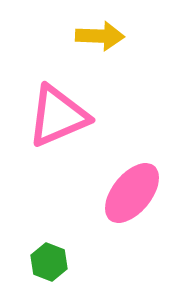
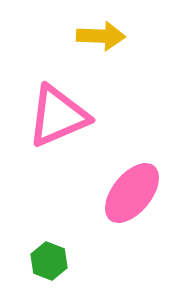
yellow arrow: moved 1 px right
green hexagon: moved 1 px up
